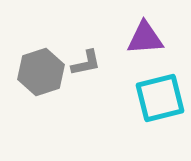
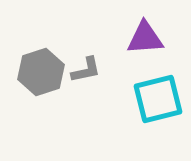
gray L-shape: moved 7 px down
cyan square: moved 2 px left, 1 px down
